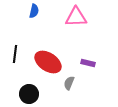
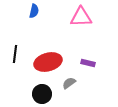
pink triangle: moved 5 px right
red ellipse: rotated 48 degrees counterclockwise
gray semicircle: rotated 32 degrees clockwise
black circle: moved 13 px right
